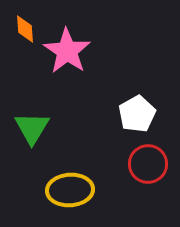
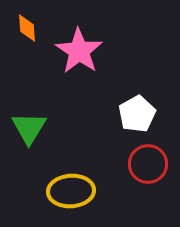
orange diamond: moved 2 px right, 1 px up
pink star: moved 12 px right
green triangle: moved 3 px left
yellow ellipse: moved 1 px right, 1 px down
